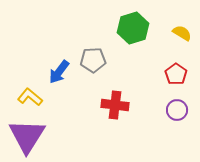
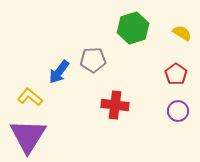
purple circle: moved 1 px right, 1 px down
purple triangle: moved 1 px right
